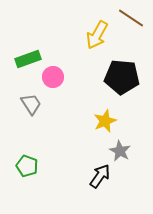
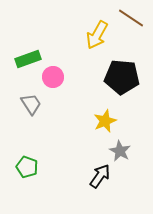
green pentagon: moved 1 px down
